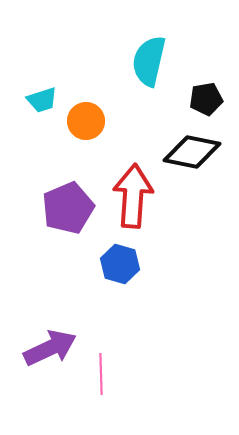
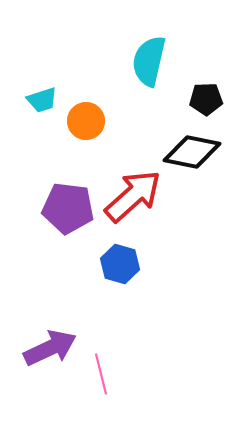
black pentagon: rotated 8 degrees clockwise
red arrow: rotated 44 degrees clockwise
purple pentagon: rotated 30 degrees clockwise
pink line: rotated 12 degrees counterclockwise
